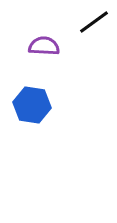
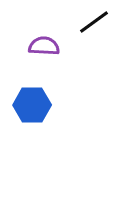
blue hexagon: rotated 9 degrees counterclockwise
